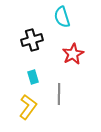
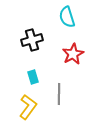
cyan semicircle: moved 5 px right
